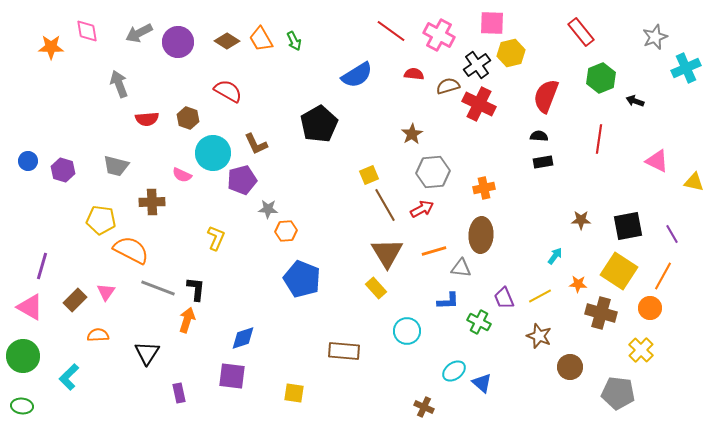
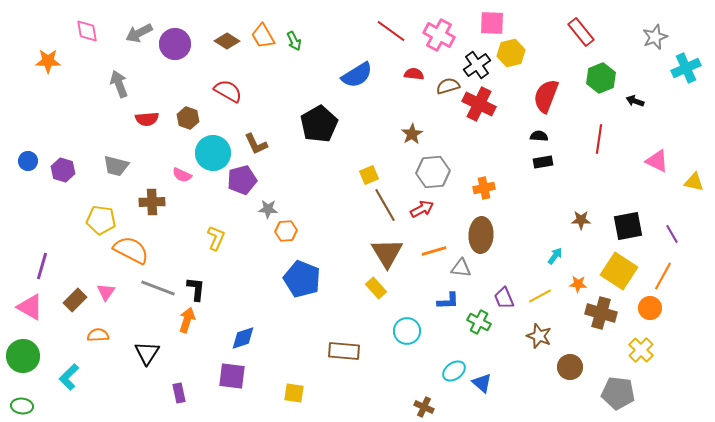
orange trapezoid at (261, 39): moved 2 px right, 3 px up
purple circle at (178, 42): moved 3 px left, 2 px down
orange star at (51, 47): moved 3 px left, 14 px down
